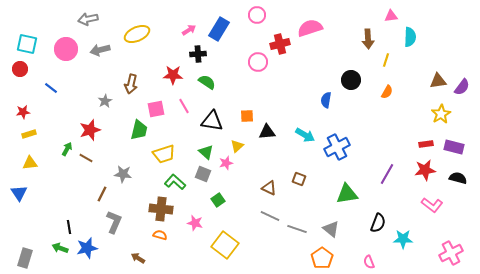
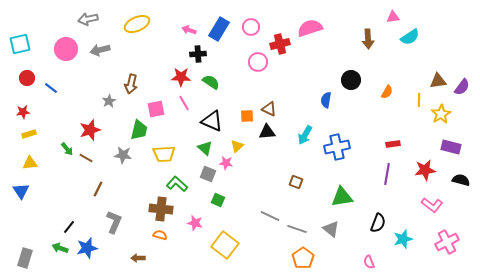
pink circle at (257, 15): moved 6 px left, 12 px down
pink triangle at (391, 16): moved 2 px right, 1 px down
pink arrow at (189, 30): rotated 128 degrees counterclockwise
yellow ellipse at (137, 34): moved 10 px up
cyan semicircle at (410, 37): rotated 54 degrees clockwise
cyan square at (27, 44): moved 7 px left; rotated 25 degrees counterclockwise
yellow line at (386, 60): moved 33 px right, 40 px down; rotated 16 degrees counterclockwise
red circle at (20, 69): moved 7 px right, 9 px down
red star at (173, 75): moved 8 px right, 2 px down
green semicircle at (207, 82): moved 4 px right
gray star at (105, 101): moved 4 px right
pink line at (184, 106): moved 3 px up
black triangle at (212, 121): rotated 15 degrees clockwise
cyan arrow at (305, 135): rotated 90 degrees clockwise
red rectangle at (426, 144): moved 33 px left
blue cross at (337, 147): rotated 15 degrees clockwise
purple rectangle at (454, 147): moved 3 px left
green arrow at (67, 149): rotated 112 degrees clockwise
green triangle at (206, 152): moved 1 px left, 4 px up
yellow trapezoid at (164, 154): rotated 15 degrees clockwise
pink star at (226, 163): rotated 24 degrees clockwise
gray star at (123, 174): moved 19 px up
gray square at (203, 174): moved 5 px right
purple line at (387, 174): rotated 20 degrees counterclockwise
black semicircle at (458, 178): moved 3 px right, 2 px down
brown square at (299, 179): moved 3 px left, 3 px down
green L-shape at (175, 182): moved 2 px right, 2 px down
brown triangle at (269, 188): moved 79 px up
blue triangle at (19, 193): moved 2 px right, 2 px up
brown line at (102, 194): moved 4 px left, 5 px up
green triangle at (347, 194): moved 5 px left, 3 px down
green square at (218, 200): rotated 32 degrees counterclockwise
black line at (69, 227): rotated 48 degrees clockwise
cyan star at (403, 239): rotated 18 degrees counterclockwise
pink cross at (451, 253): moved 4 px left, 11 px up
brown arrow at (138, 258): rotated 32 degrees counterclockwise
orange pentagon at (322, 258): moved 19 px left
